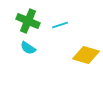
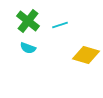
green cross: rotated 15 degrees clockwise
cyan semicircle: rotated 14 degrees counterclockwise
